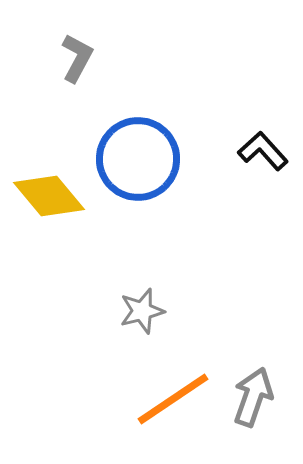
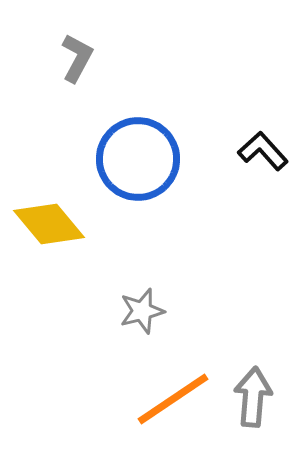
yellow diamond: moved 28 px down
gray arrow: rotated 14 degrees counterclockwise
